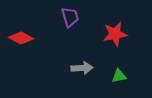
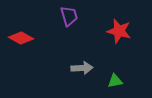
purple trapezoid: moved 1 px left, 1 px up
red star: moved 4 px right, 3 px up; rotated 25 degrees clockwise
green triangle: moved 4 px left, 5 px down
